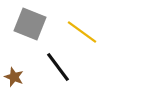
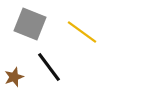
black line: moved 9 px left
brown star: rotated 30 degrees clockwise
